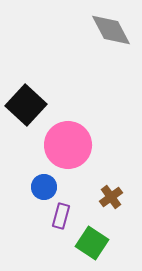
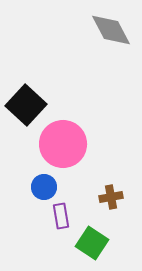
pink circle: moved 5 px left, 1 px up
brown cross: rotated 25 degrees clockwise
purple rectangle: rotated 25 degrees counterclockwise
